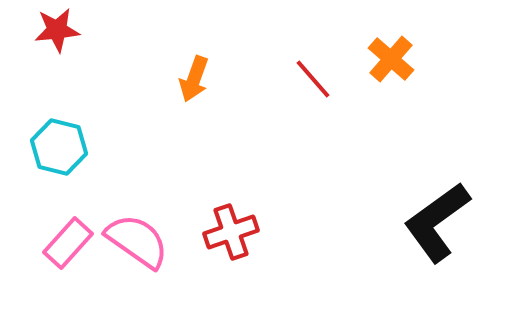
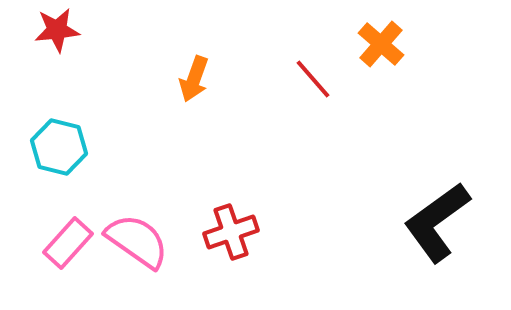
orange cross: moved 10 px left, 15 px up
